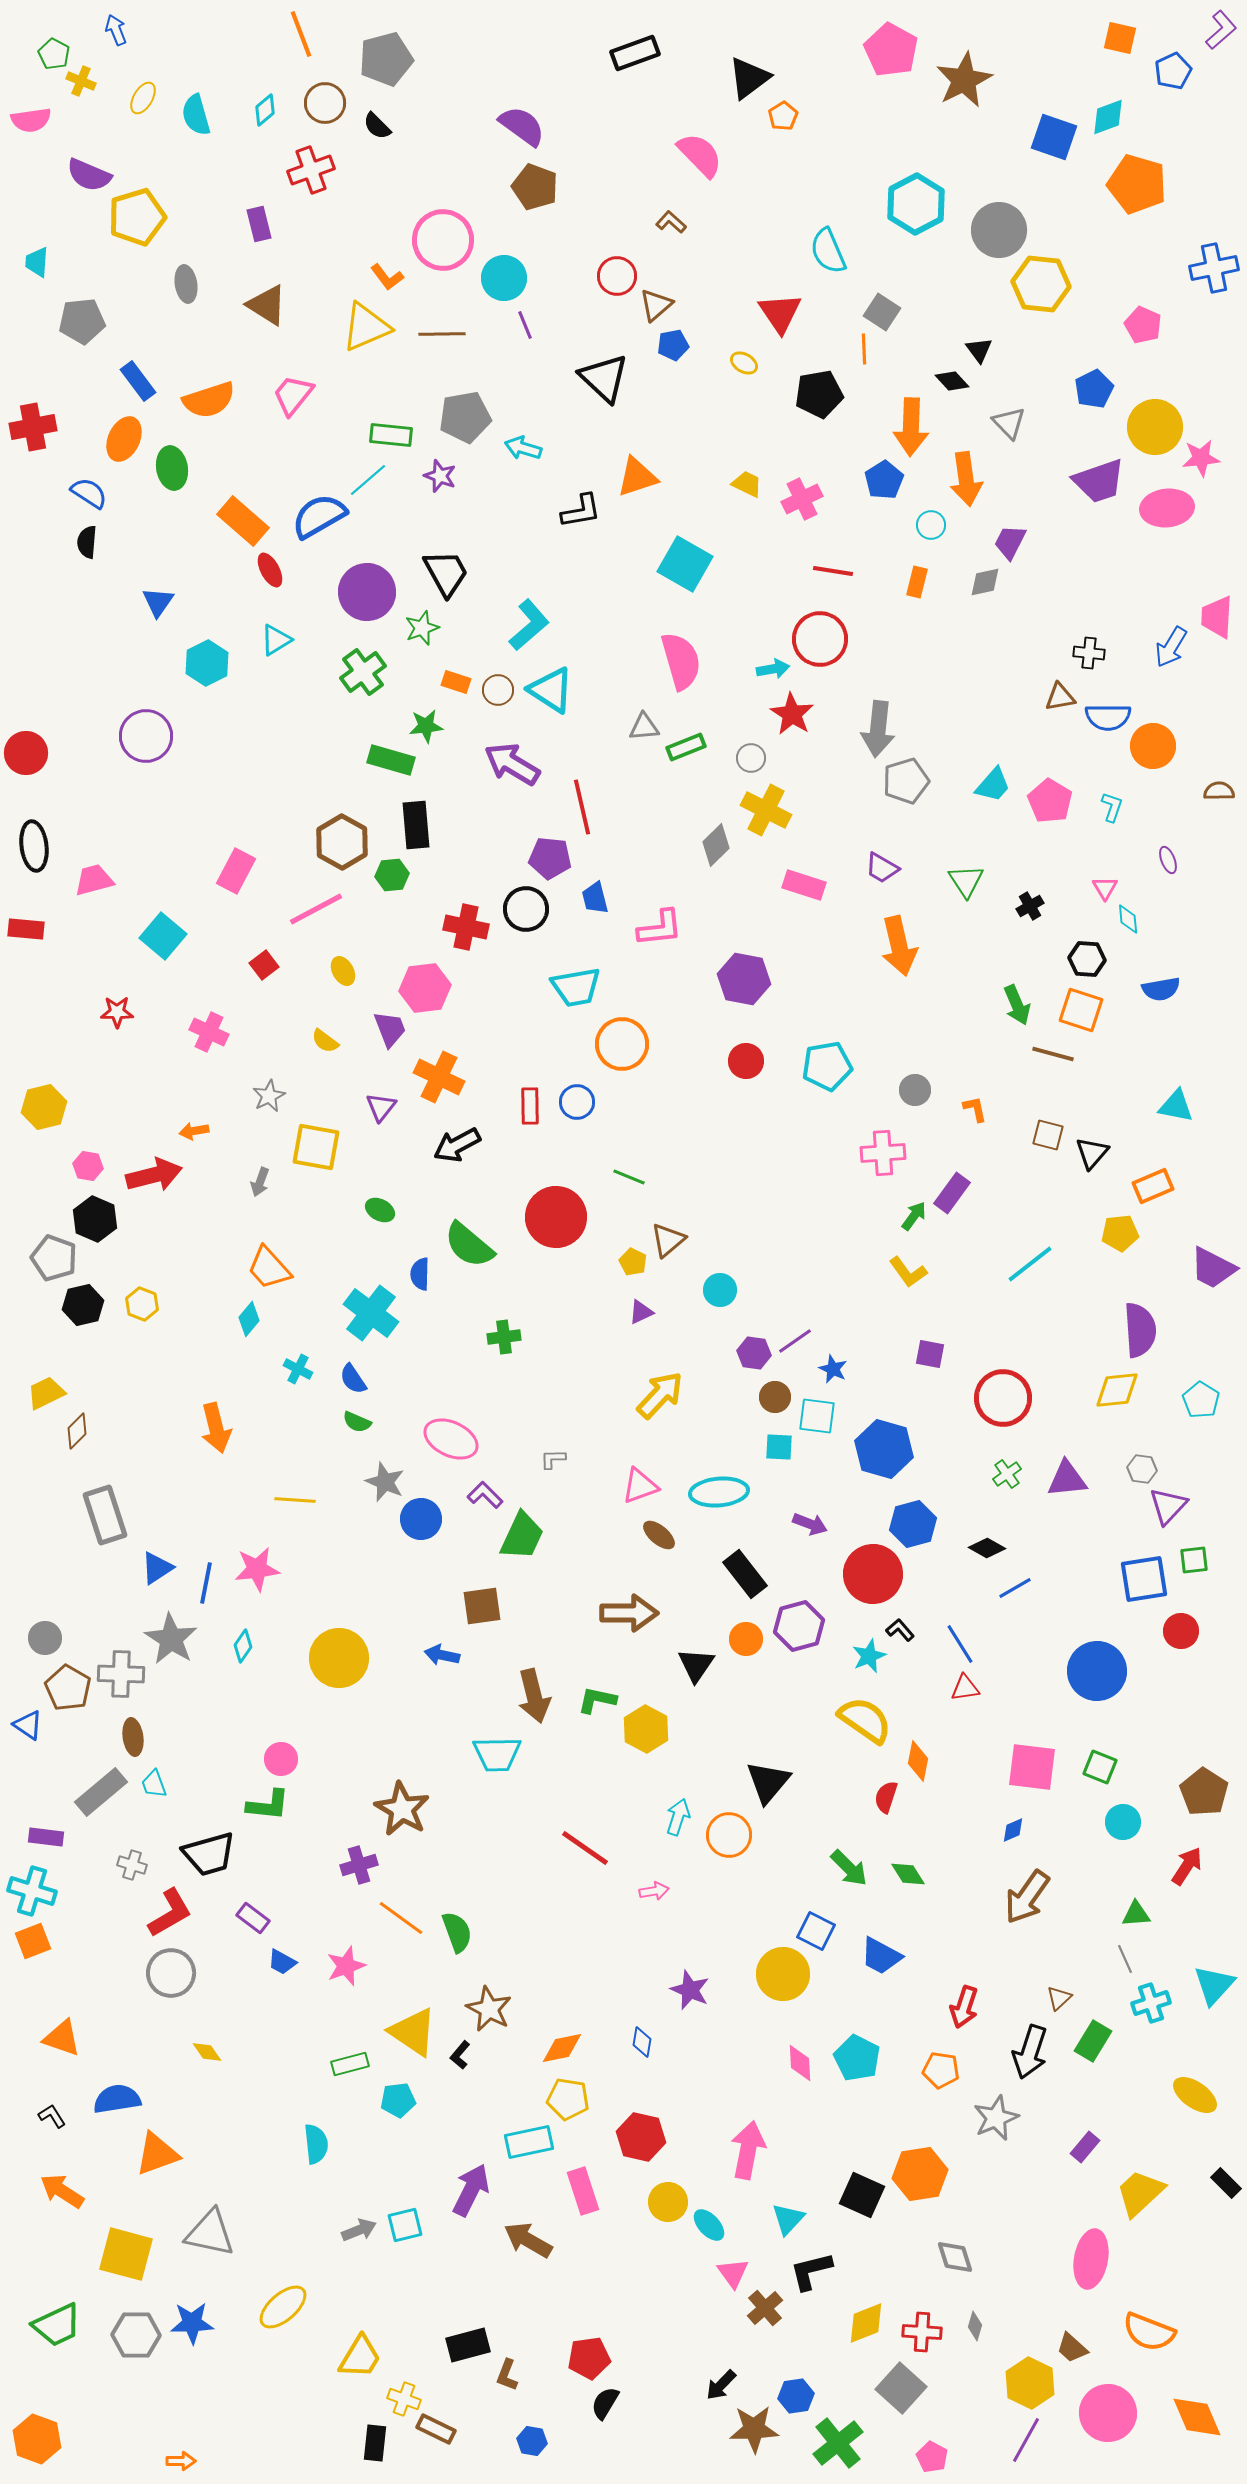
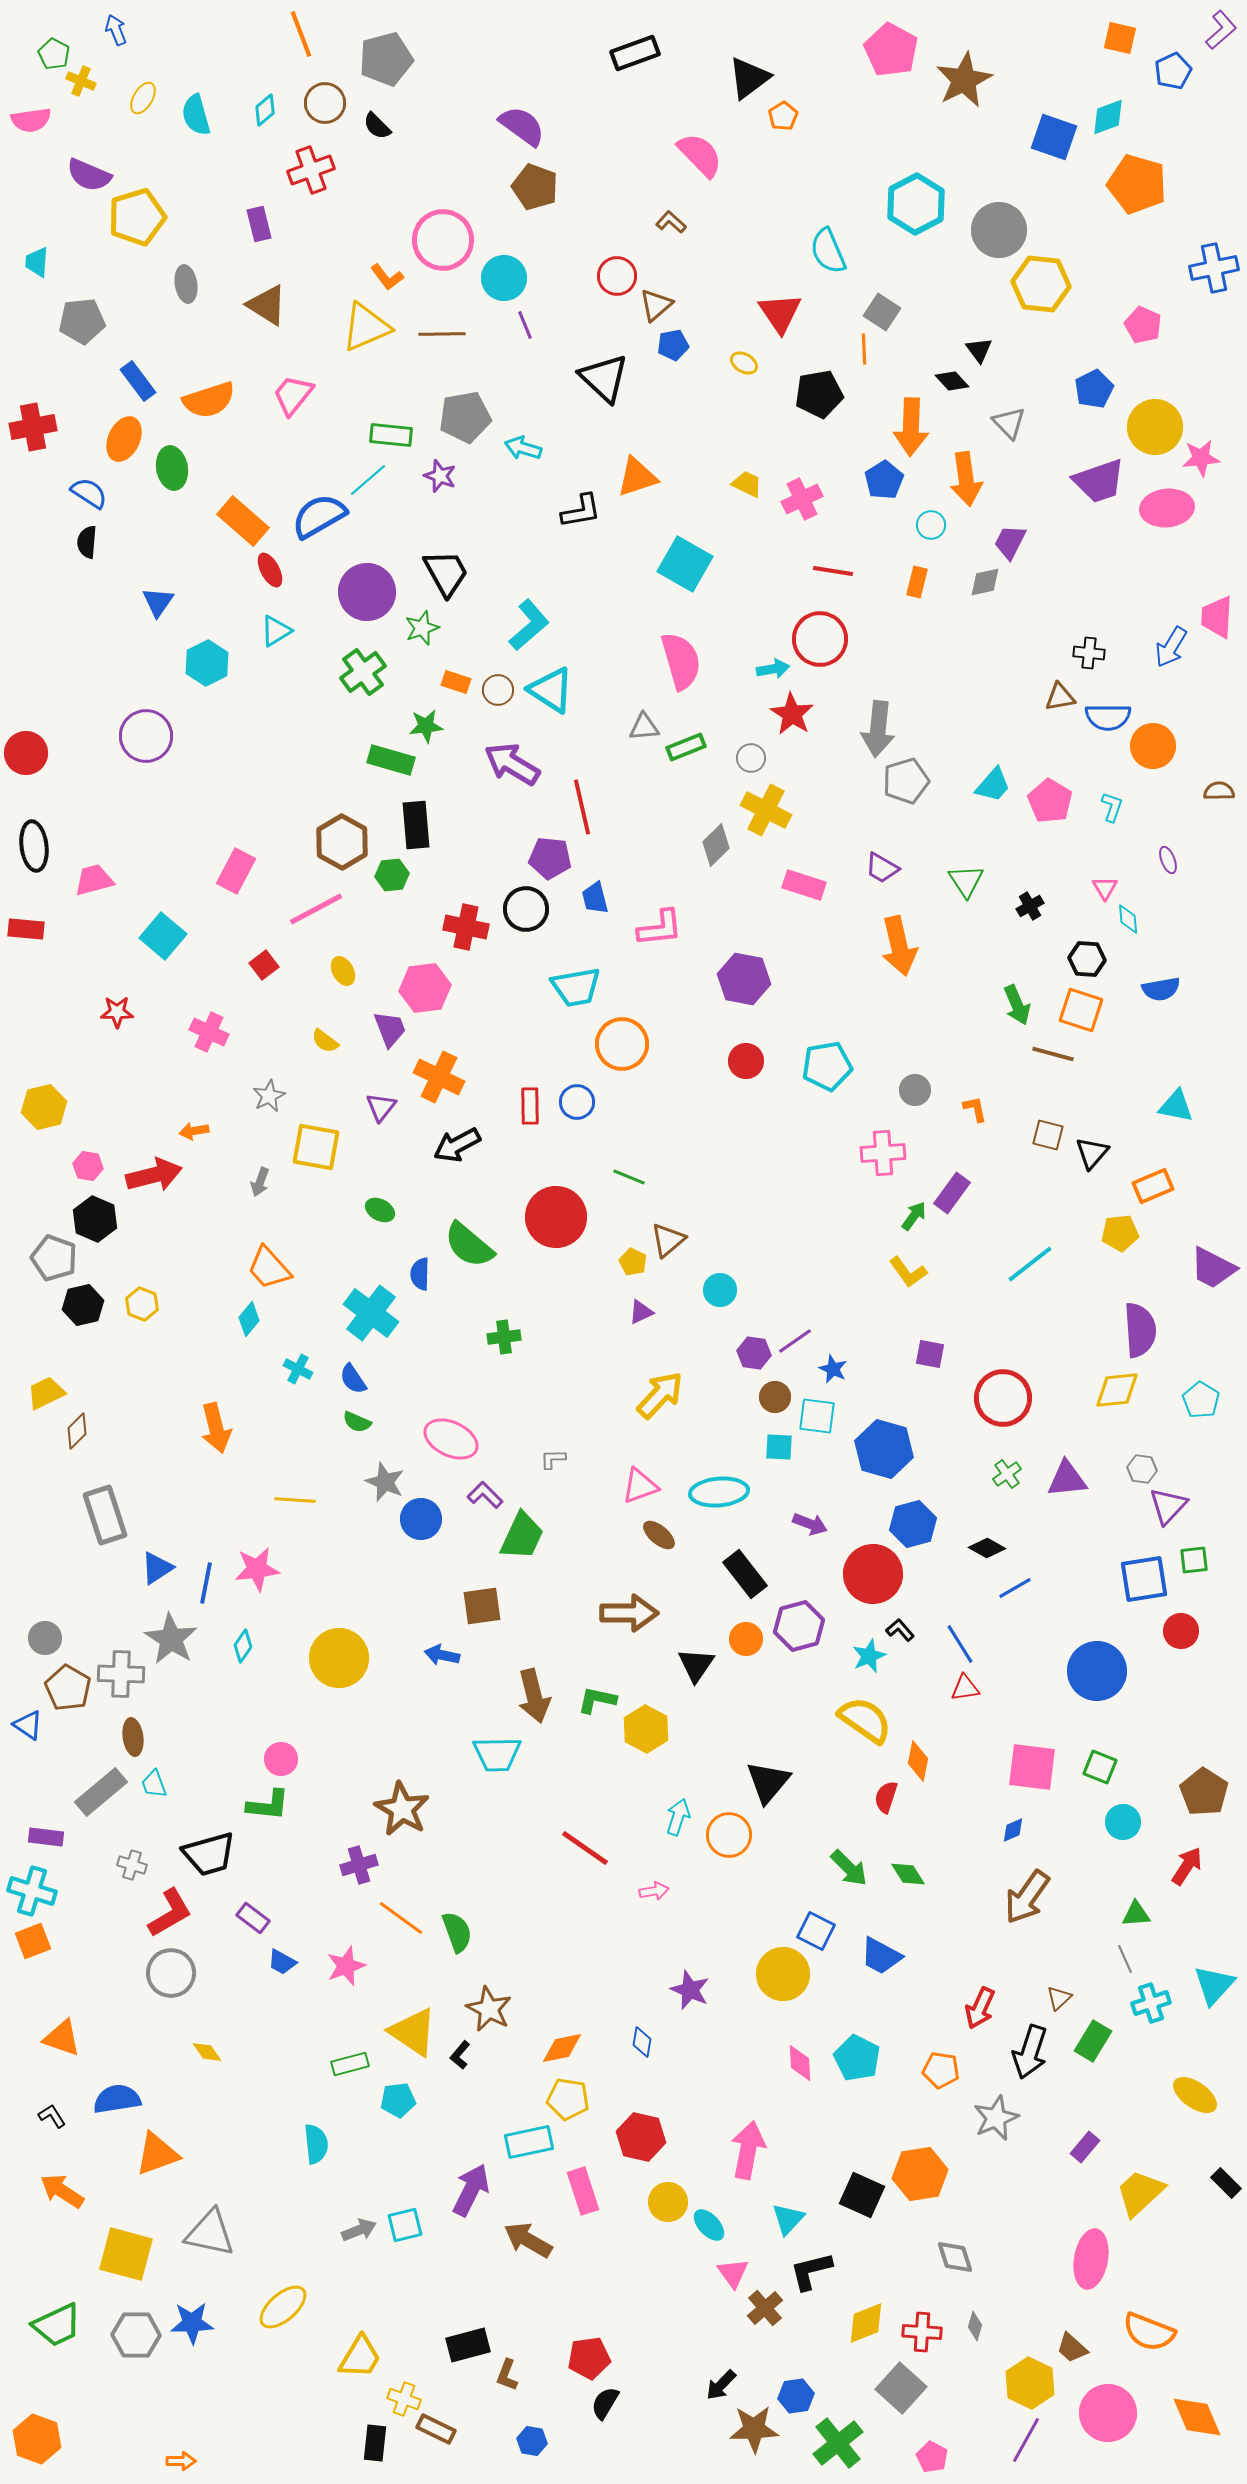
cyan triangle at (276, 640): moved 9 px up
red arrow at (964, 2007): moved 16 px right, 1 px down; rotated 6 degrees clockwise
